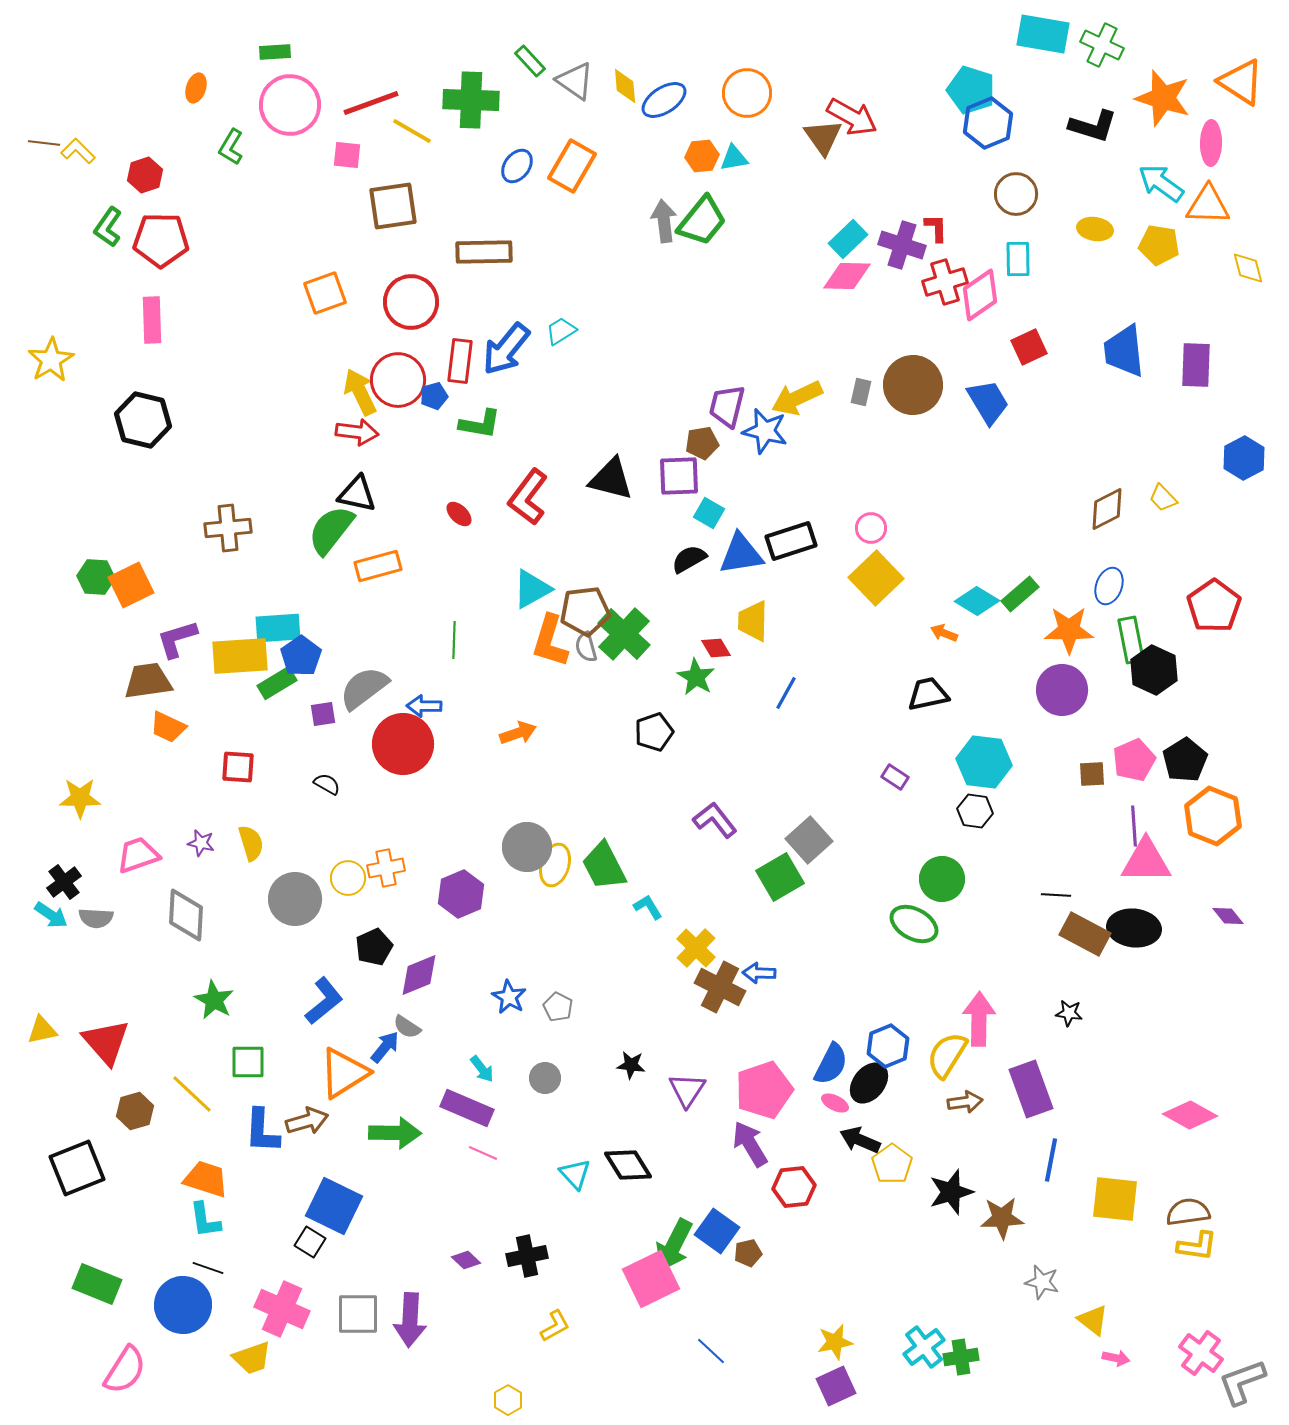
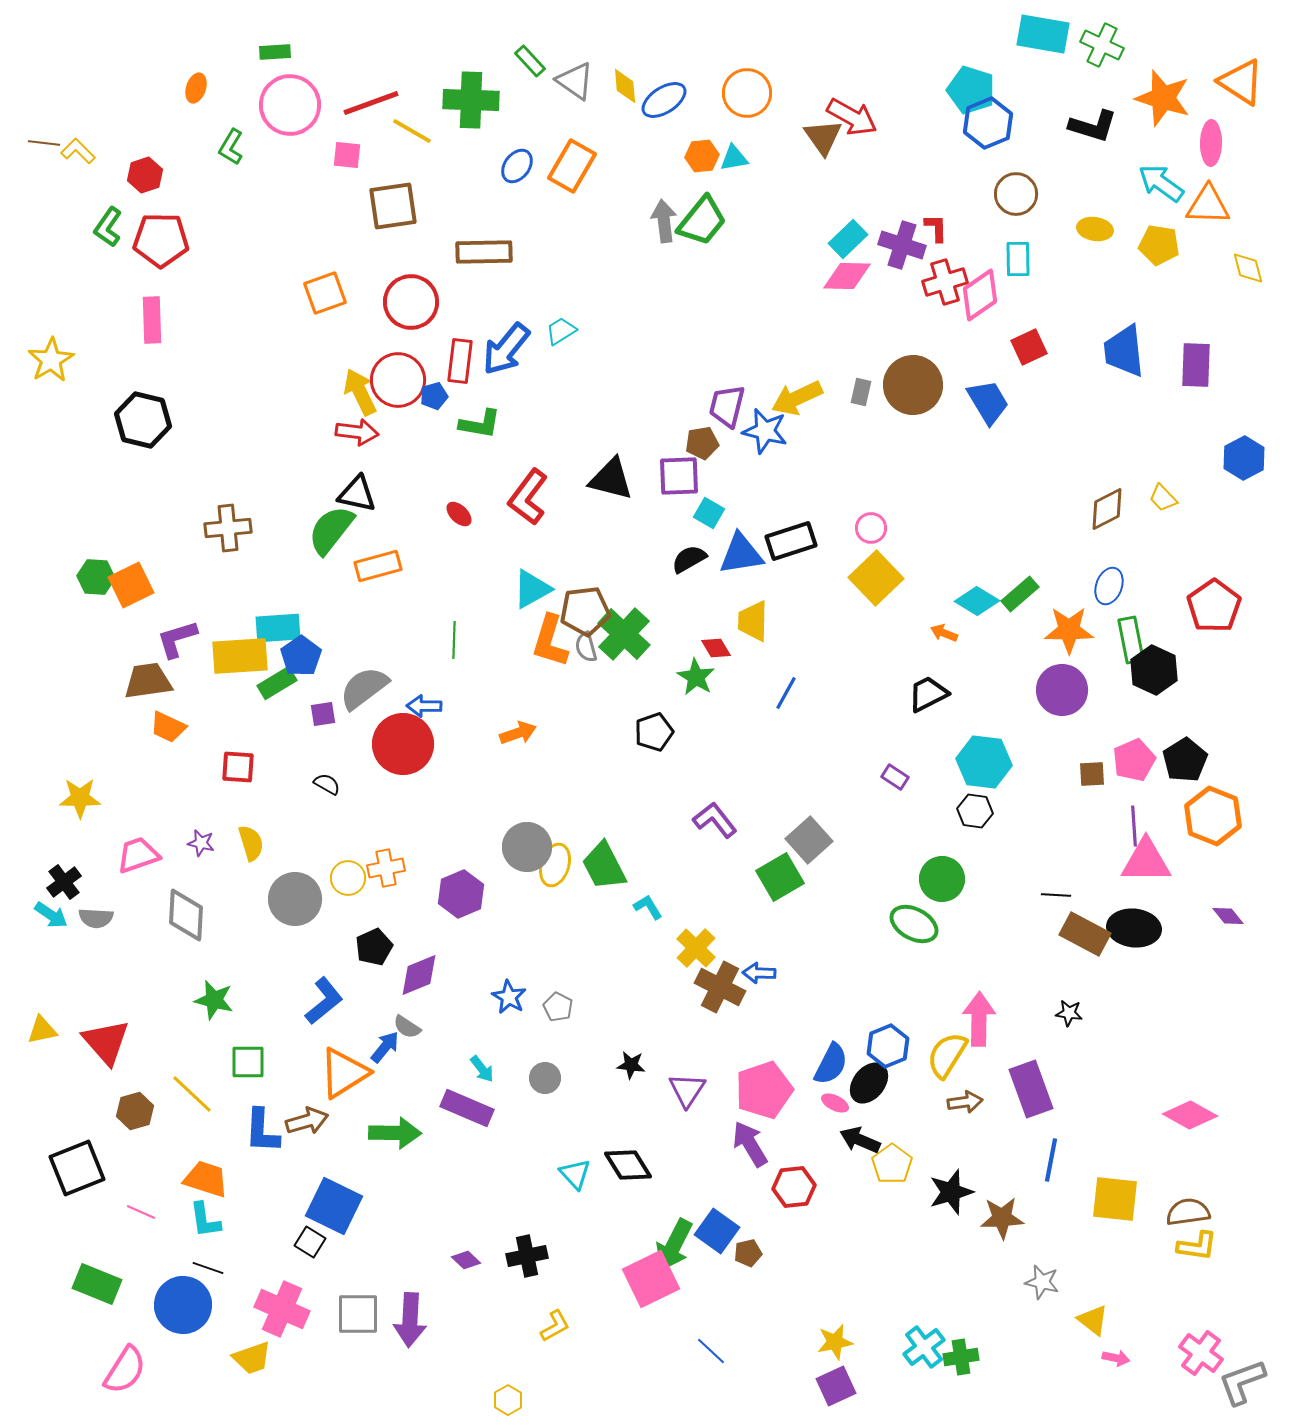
black trapezoid at (928, 694): rotated 15 degrees counterclockwise
green star at (214, 1000): rotated 15 degrees counterclockwise
pink line at (483, 1153): moved 342 px left, 59 px down
